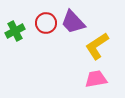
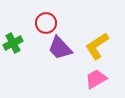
purple trapezoid: moved 13 px left, 26 px down
green cross: moved 2 px left, 12 px down
pink trapezoid: rotated 20 degrees counterclockwise
